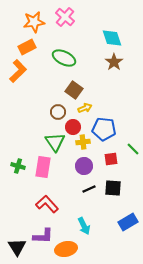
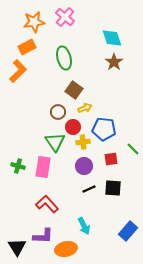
green ellipse: rotated 50 degrees clockwise
blue rectangle: moved 9 px down; rotated 18 degrees counterclockwise
